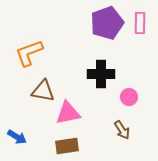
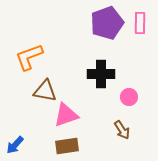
orange L-shape: moved 4 px down
brown triangle: moved 2 px right
pink triangle: moved 2 px left, 2 px down; rotated 8 degrees counterclockwise
blue arrow: moved 2 px left, 8 px down; rotated 102 degrees clockwise
